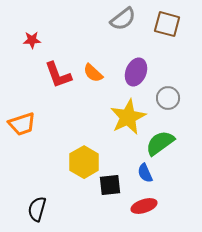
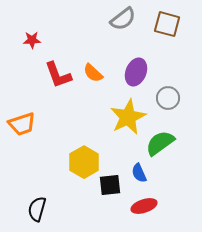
blue semicircle: moved 6 px left
